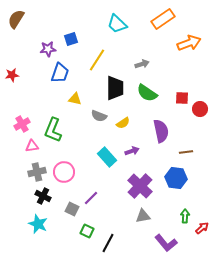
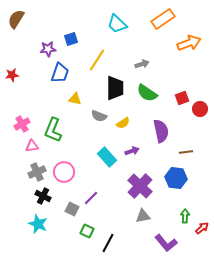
red square: rotated 24 degrees counterclockwise
gray cross: rotated 12 degrees counterclockwise
